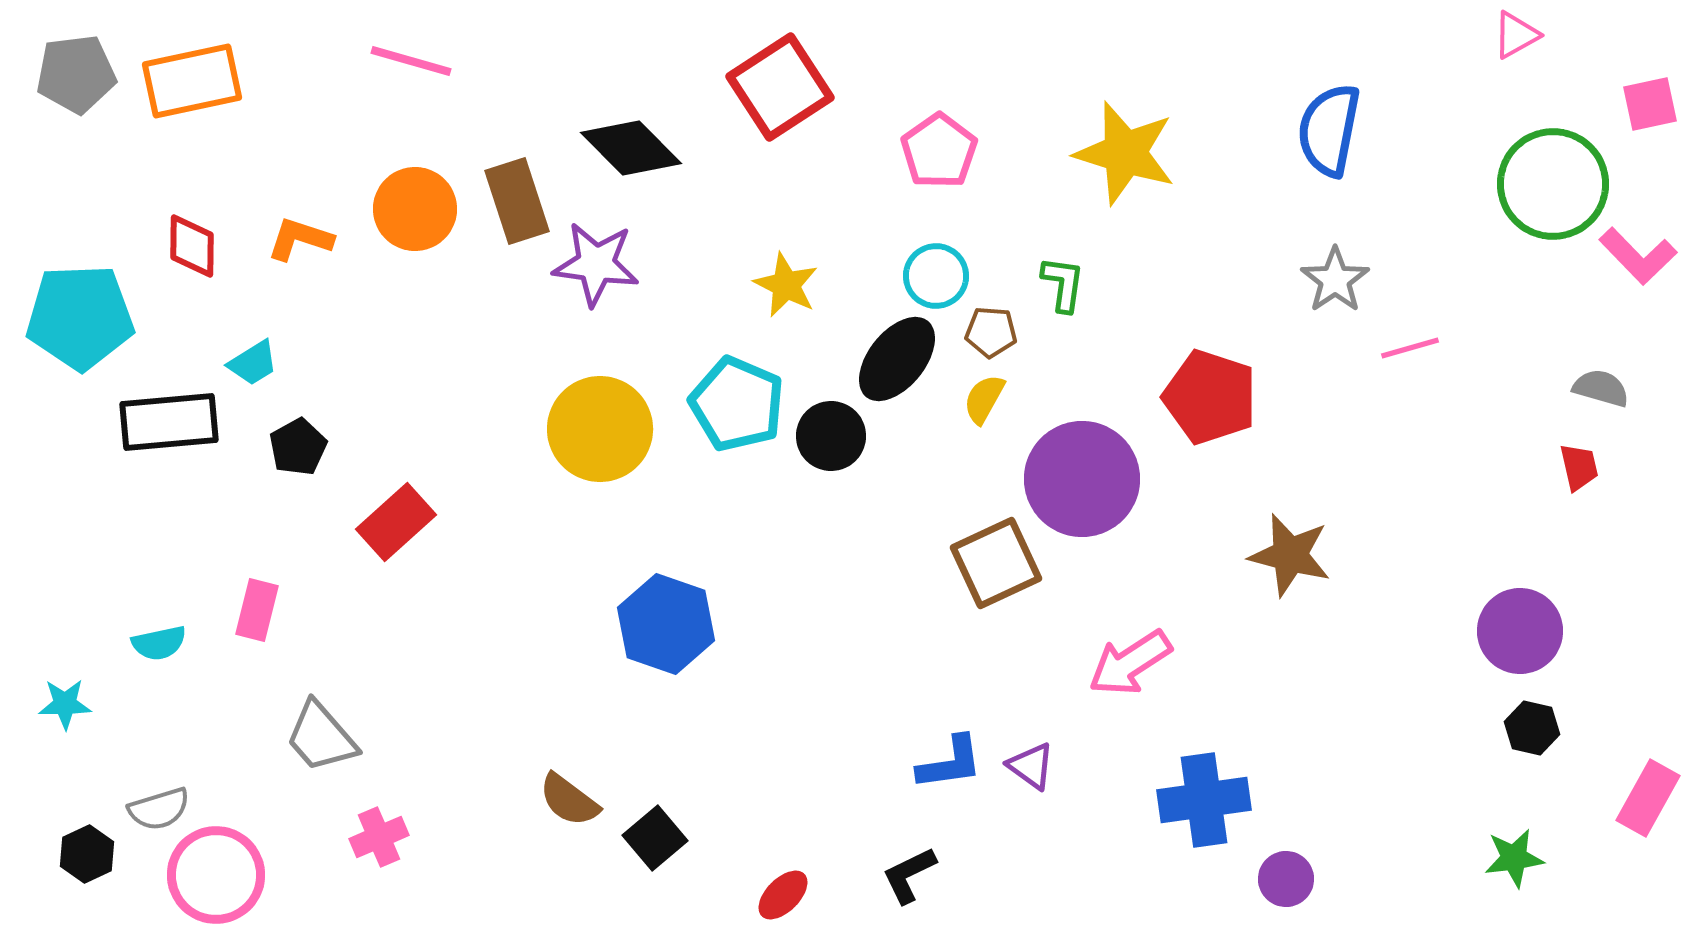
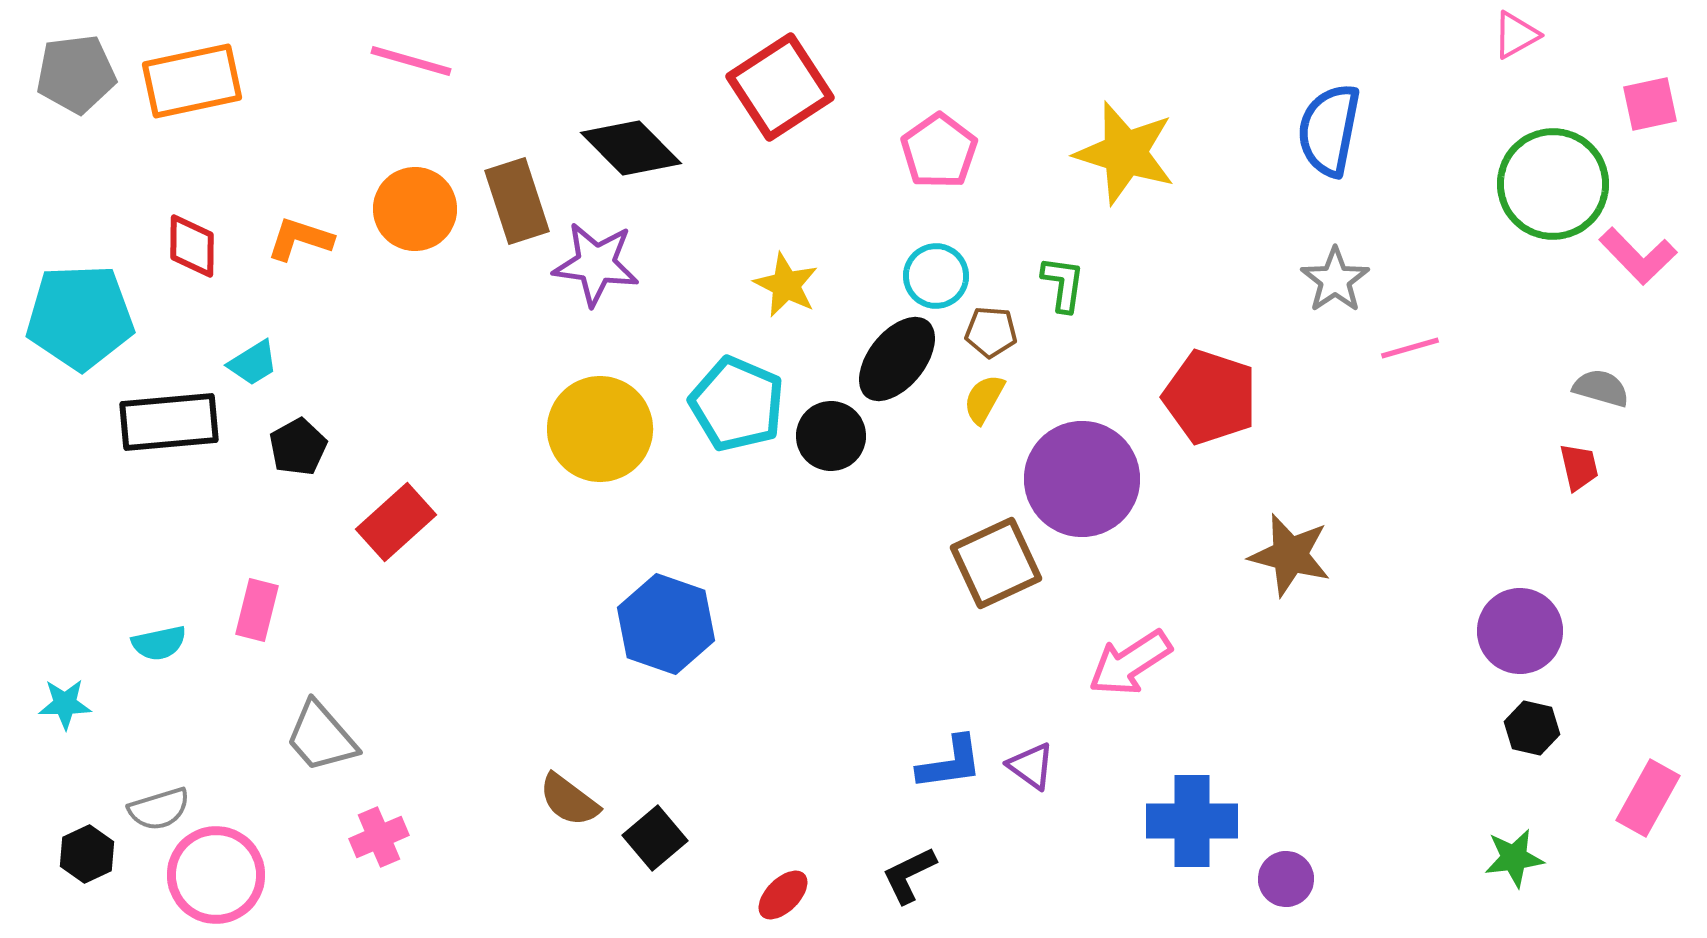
blue cross at (1204, 800): moved 12 px left, 21 px down; rotated 8 degrees clockwise
